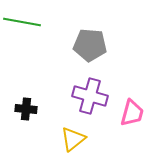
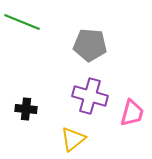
green line: rotated 12 degrees clockwise
